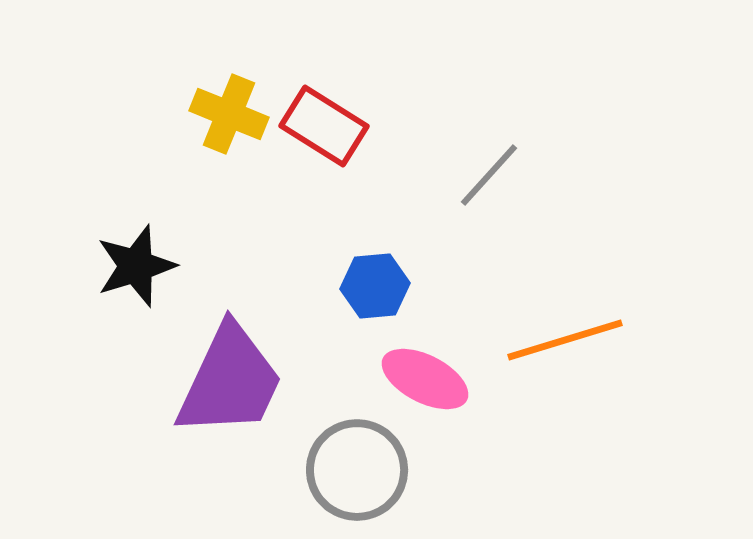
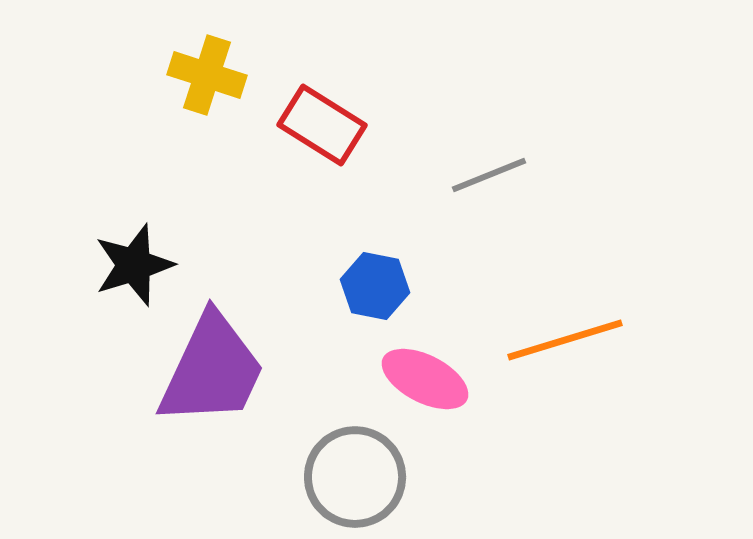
yellow cross: moved 22 px left, 39 px up; rotated 4 degrees counterclockwise
red rectangle: moved 2 px left, 1 px up
gray line: rotated 26 degrees clockwise
black star: moved 2 px left, 1 px up
blue hexagon: rotated 16 degrees clockwise
purple trapezoid: moved 18 px left, 11 px up
gray circle: moved 2 px left, 7 px down
